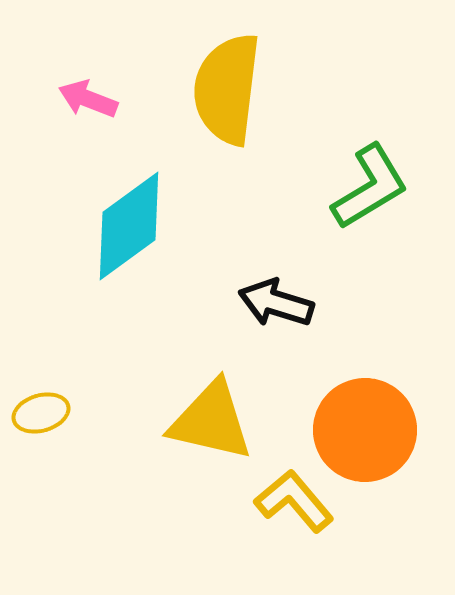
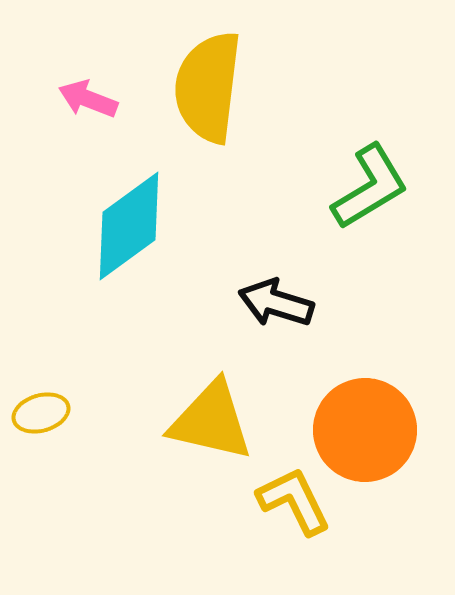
yellow semicircle: moved 19 px left, 2 px up
yellow L-shape: rotated 14 degrees clockwise
